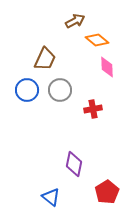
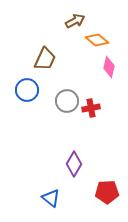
pink diamond: moved 2 px right; rotated 15 degrees clockwise
gray circle: moved 7 px right, 11 px down
red cross: moved 2 px left, 1 px up
purple diamond: rotated 20 degrees clockwise
red pentagon: rotated 30 degrees clockwise
blue triangle: moved 1 px down
